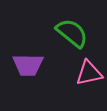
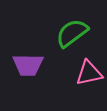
green semicircle: rotated 76 degrees counterclockwise
